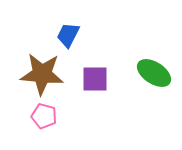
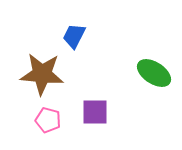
blue trapezoid: moved 6 px right, 1 px down
purple square: moved 33 px down
pink pentagon: moved 4 px right, 4 px down
